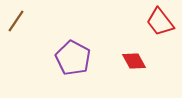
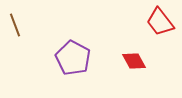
brown line: moved 1 px left, 4 px down; rotated 55 degrees counterclockwise
